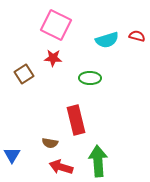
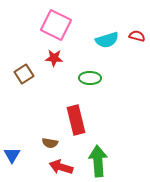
red star: moved 1 px right
